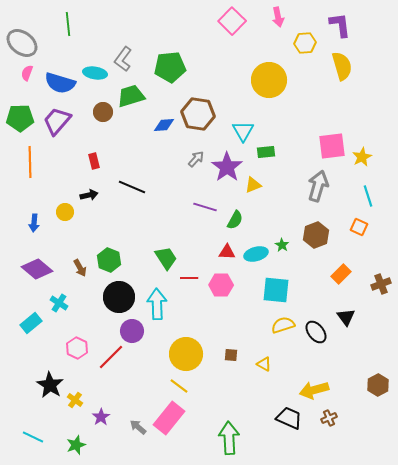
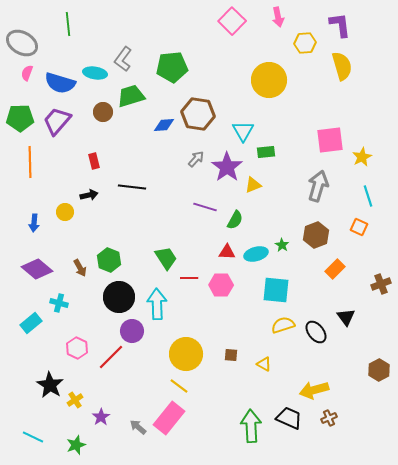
gray ellipse at (22, 43): rotated 8 degrees counterclockwise
green pentagon at (170, 67): moved 2 px right
pink square at (332, 146): moved 2 px left, 6 px up
black line at (132, 187): rotated 16 degrees counterclockwise
orange rectangle at (341, 274): moved 6 px left, 5 px up
cyan cross at (59, 303): rotated 18 degrees counterclockwise
brown hexagon at (378, 385): moved 1 px right, 15 px up
yellow cross at (75, 400): rotated 21 degrees clockwise
green arrow at (229, 438): moved 22 px right, 12 px up
